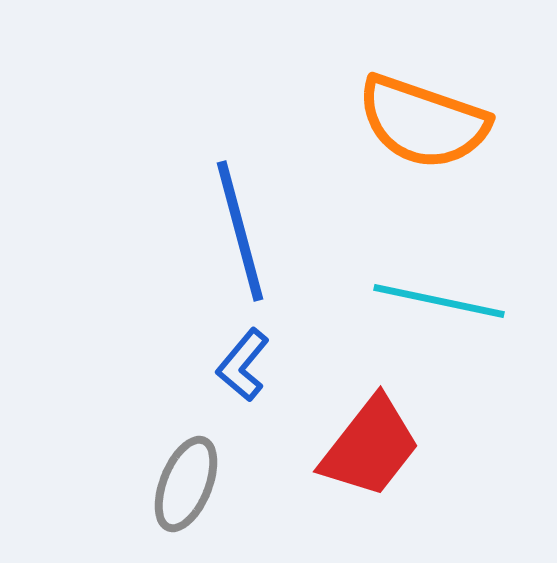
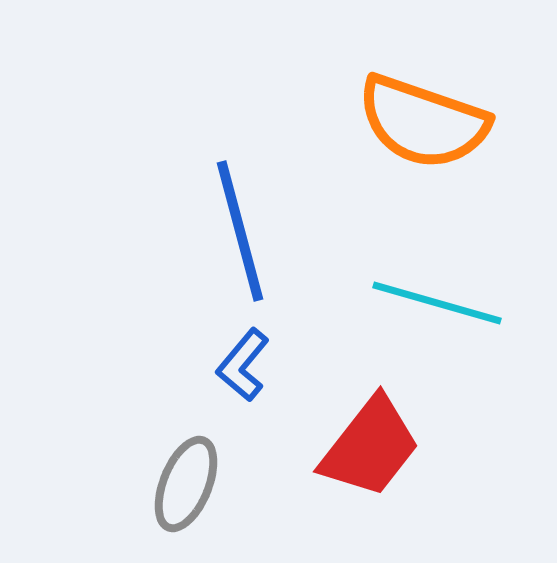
cyan line: moved 2 px left, 2 px down; rotated 4 degrees clockwise
